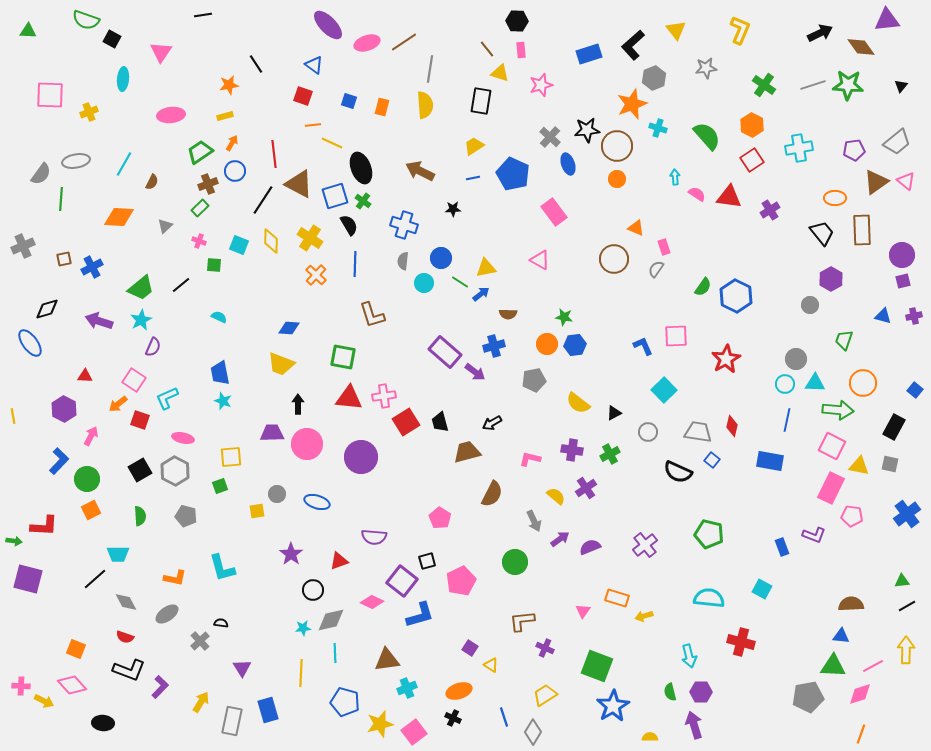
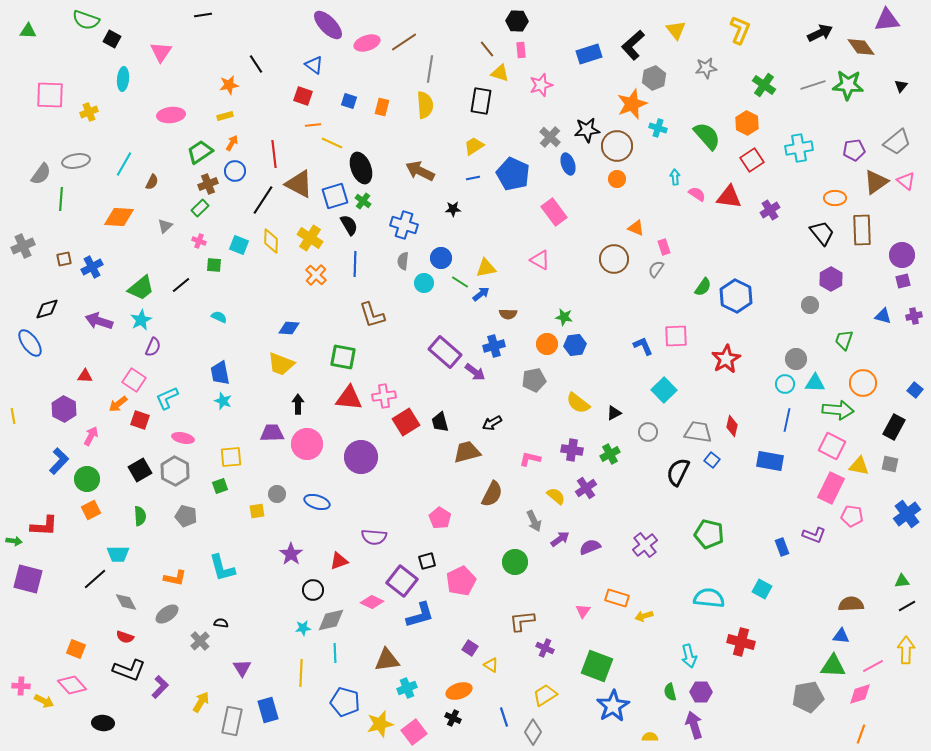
orange hexagon at (752, 125): moved 5 px left, 2 px up
black semicircle at (678, 472): rotated 92 degrees clockwise
